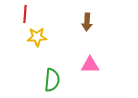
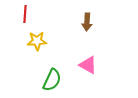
yellow star: moved 4 px down
pink triangle: moved 2 px left; rotated 30 degrees clockwise
green semicircle: rotated 20 degrees clockwise
